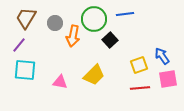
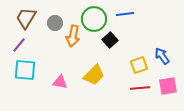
pink square: moved 7 px down
